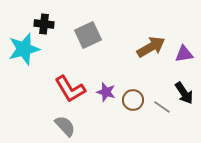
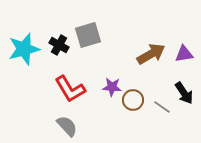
black cross: moved 15 px right, 21 px down; rotated 24 degrees clockwise
gray square: rotated 8 degrees clockwise
brown arrow: moved 7 px down
purple star: moved 6 px right, 5 px up; rotated 12 degrees counterclockwise
gray semicircle: moved 2 px right
